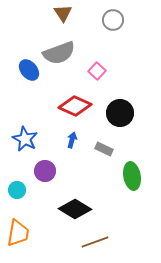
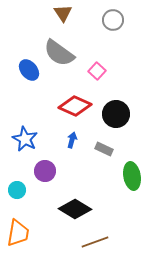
gray semicircle: rotated 56 degrees clockwise
black circle: moved 4 px left, 1 px down
